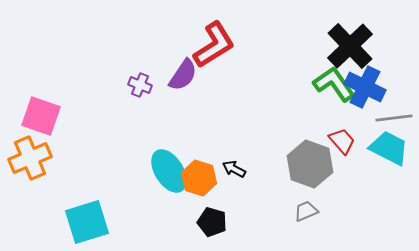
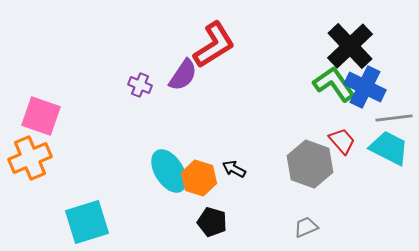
gray trapezoid: moved 16 px down
